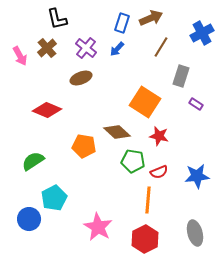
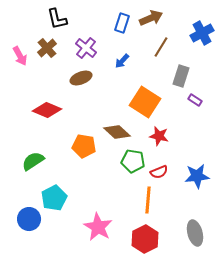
blue arrow: moved 5 px right, 12 px down
purple rectangle: moved 1 px left, 4 px up
